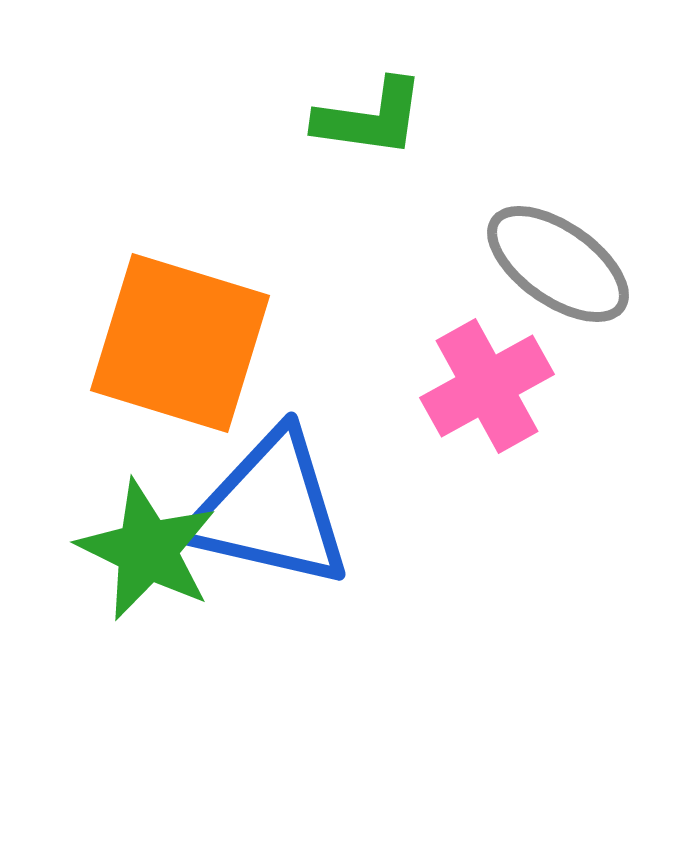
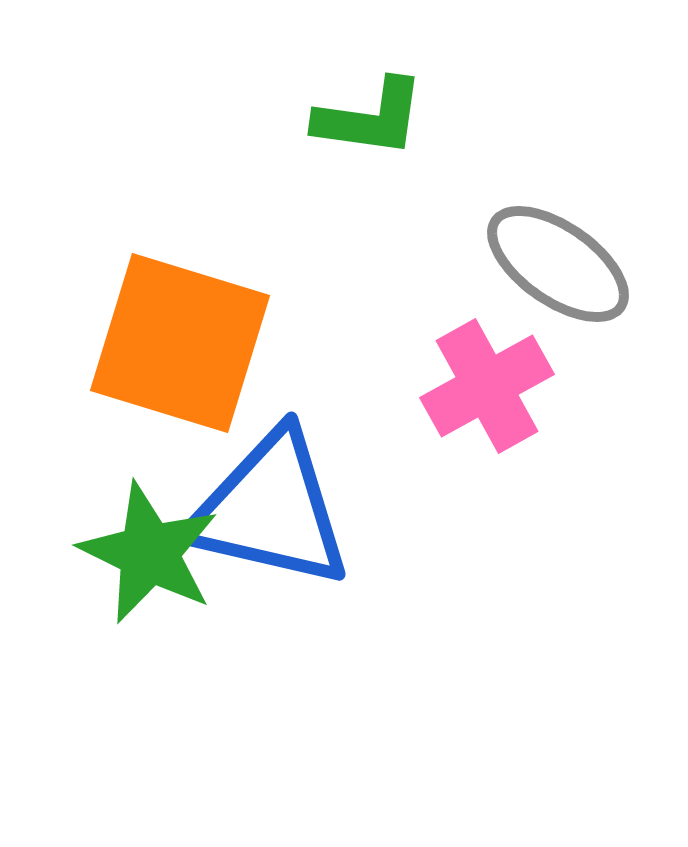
green star: moved 2 px right, 3 px down
